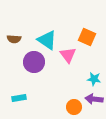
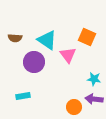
brown semicircle: moved 1 px right, 1 px up
cyan rectangle: moved 4 px right, 2 px up
